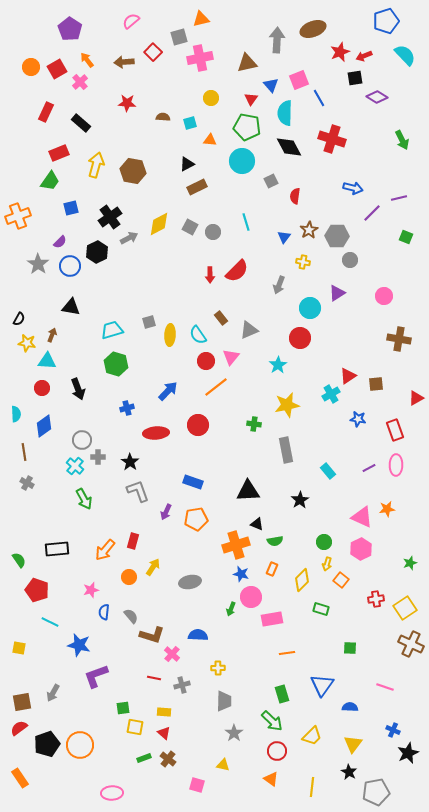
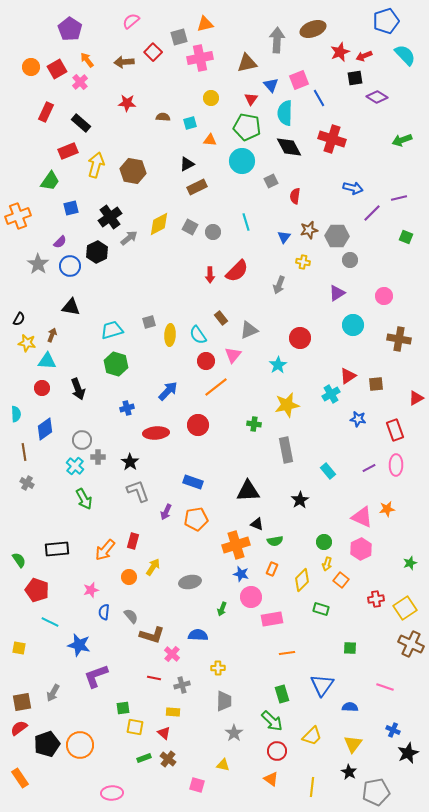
orange triangle at (201, 19): moved 4 px right, 5 px down
green arrow at (402, 140): rotated 96 degrees clockwise
red rectangle at (59, 153): moved 9 px right, 2 px up
brown star at (309, 230): rotated 18 degrees clockwise
gray arrow at (129, 238): rotated 12 degrees counterclockwise
cyan circle at (310, 308): moved 43 px right, 17 px down
pink triangle at (231, 357): moved 2 px right, 2 px up
blue diamond at (44, 426): moved 1 px right, 3 px down
green arrow at (231, 609): moved 9 px left
yellow rectangle at (164, 712): moved 9 px right
